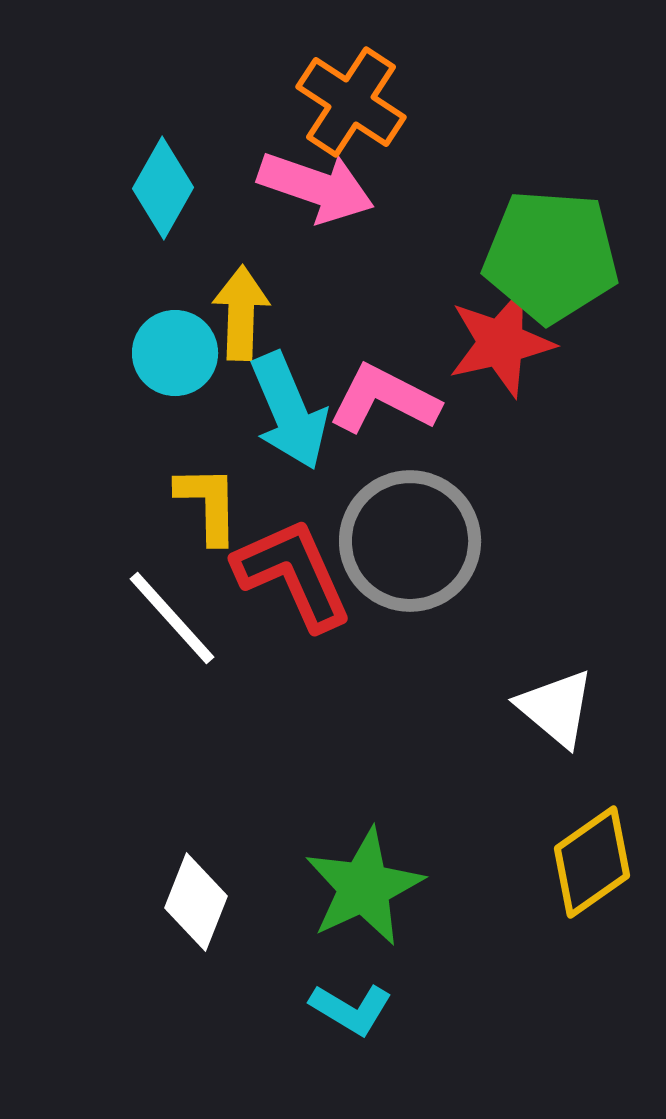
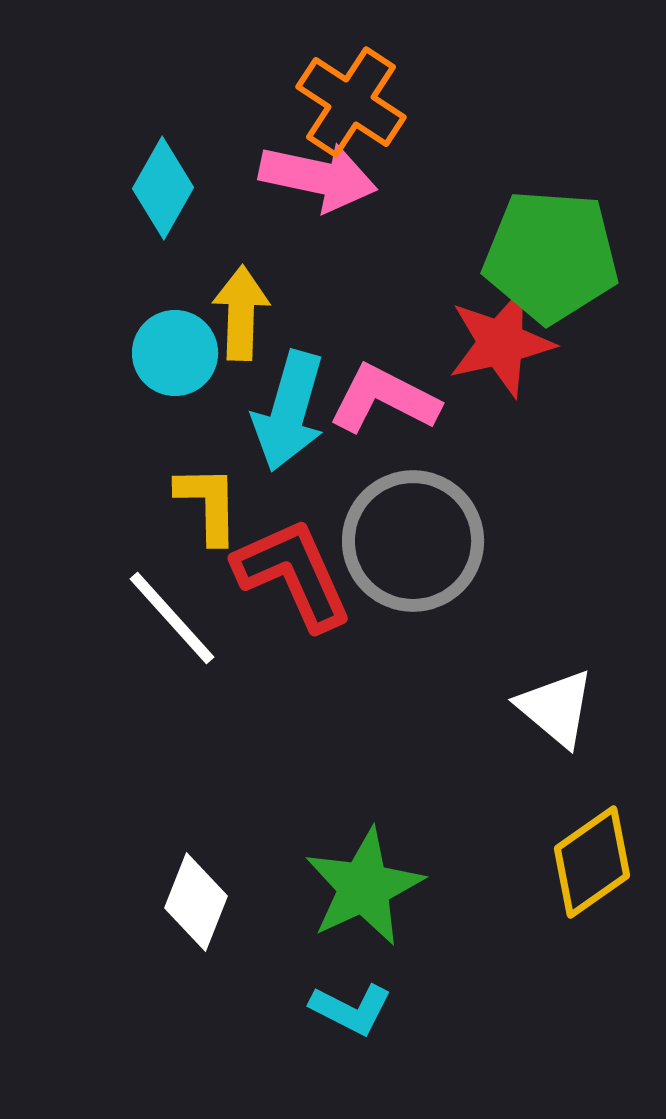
pink arrow: moved 2 px right, 10 px up; rotated 7 degrees counterclockwise
cyan arrow: rotated 39 degrees clockwise
gray circle: moved 3 px right
cyan L-shape: rotated 4 degrees counterclockwise
